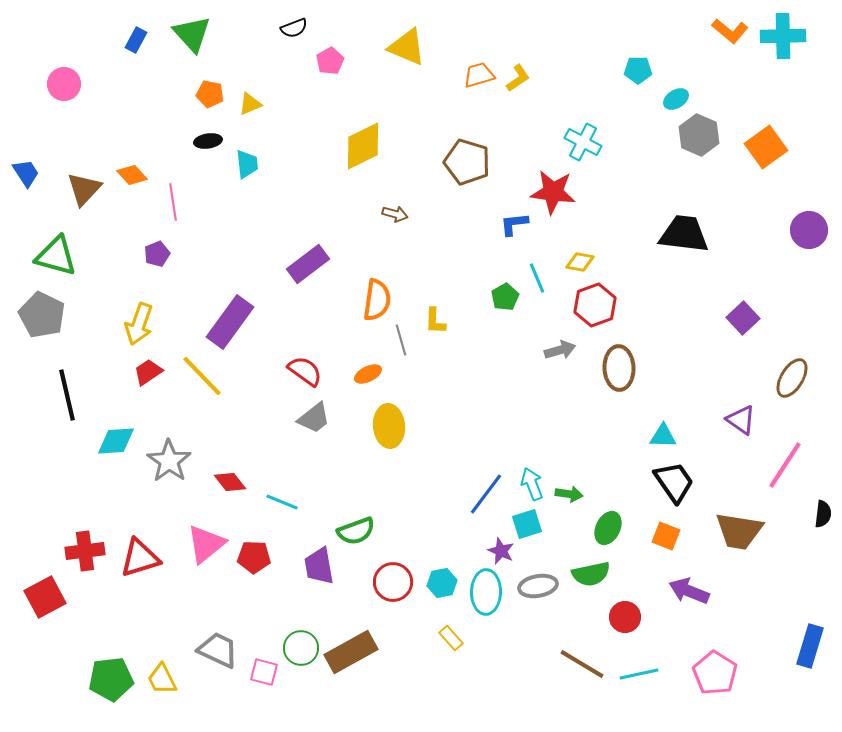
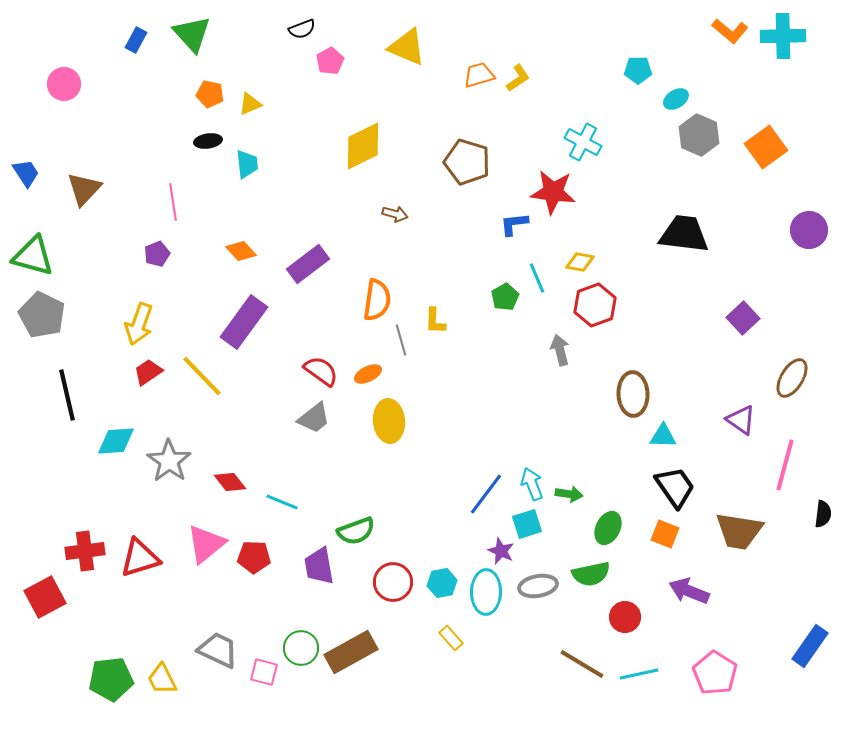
black semicircle at (294, 28): moved 8 px right, 1 px down
orange diamond at (132, 175): moved 109 px right, 76 px down
green triangle at (56, 256): moved 23 px left
purple rectangle at (230, 322): moved 14 px right
gray arrow at (560, 350): rotated 88 degrees counterclockwise
brown ellipse at (619, 368): moved 14 px right, 26 px down
red semicircle at (305, 371): moved 16 px right
yellow ellipse at (389, 426): moved 5 px up
pink line at (785, 465): rotated 18 degrees counterclockwise
black trapezoid at (674, 482): moved 1 px right, 5 px down
orange square at (666, 536): moved 1 px left, 2 px up
blue rectangle at (810, 646): rotated 18 degrees clockwise
